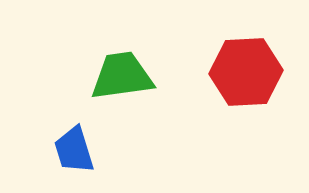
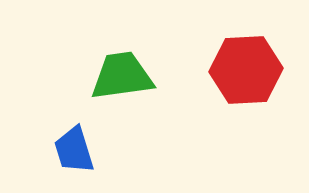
red hexagon: moved 2 px up
